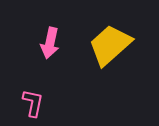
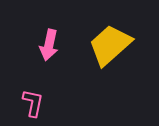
pink arrow: moved 1 px left, 2 px down
